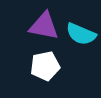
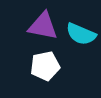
purple triangle: moved 1 px left
